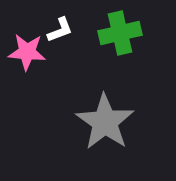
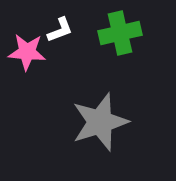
gray star: moved 5 px left; rotated 20 degrees clockwise
